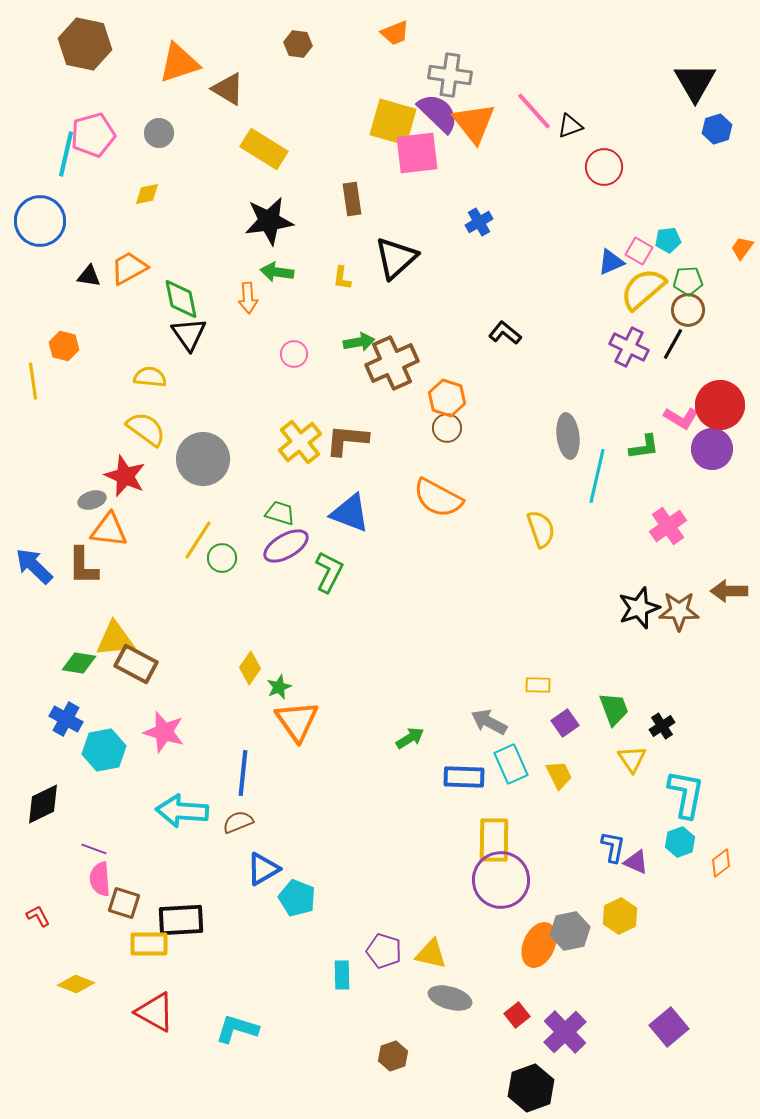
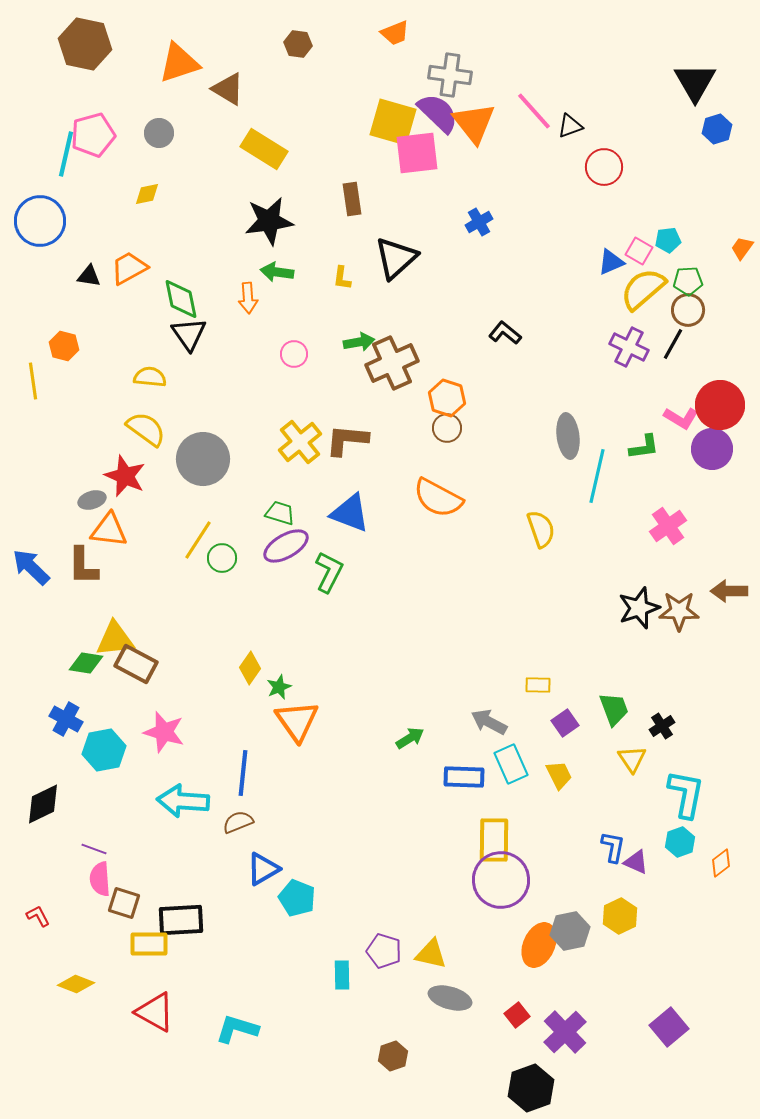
blue arrow at (34, 566): moved 3 px left, 1 px down
green diamond at (79, 663): moved 7 px right
cyan arrow at (182, 811): moved 1 px right, 10 px up
